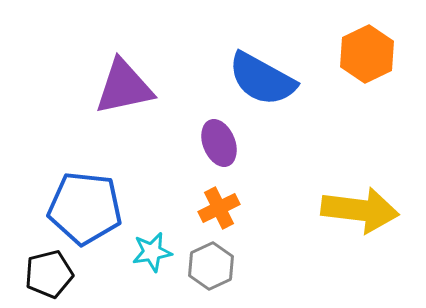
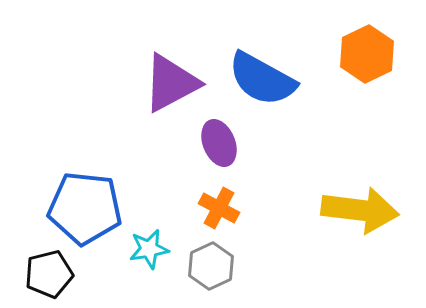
purple triangle: moved 47 px right, 4 px up; rotated 16 degrees counterclockwise
orange cross: rotated 36 degrees counterclockwise
cyan star: moved 3 px left, 3 px up
